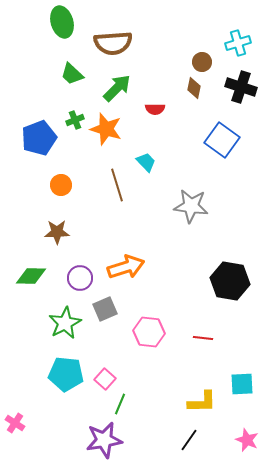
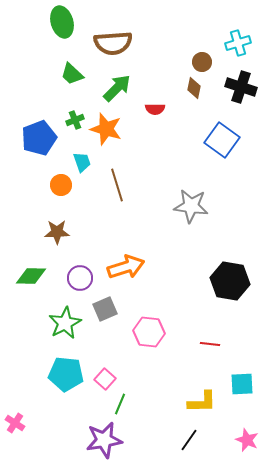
cyan trapezoid: moved 64 px left; rotated 25 degrees clockwise
red line: moved 7 px right, 6 px down
